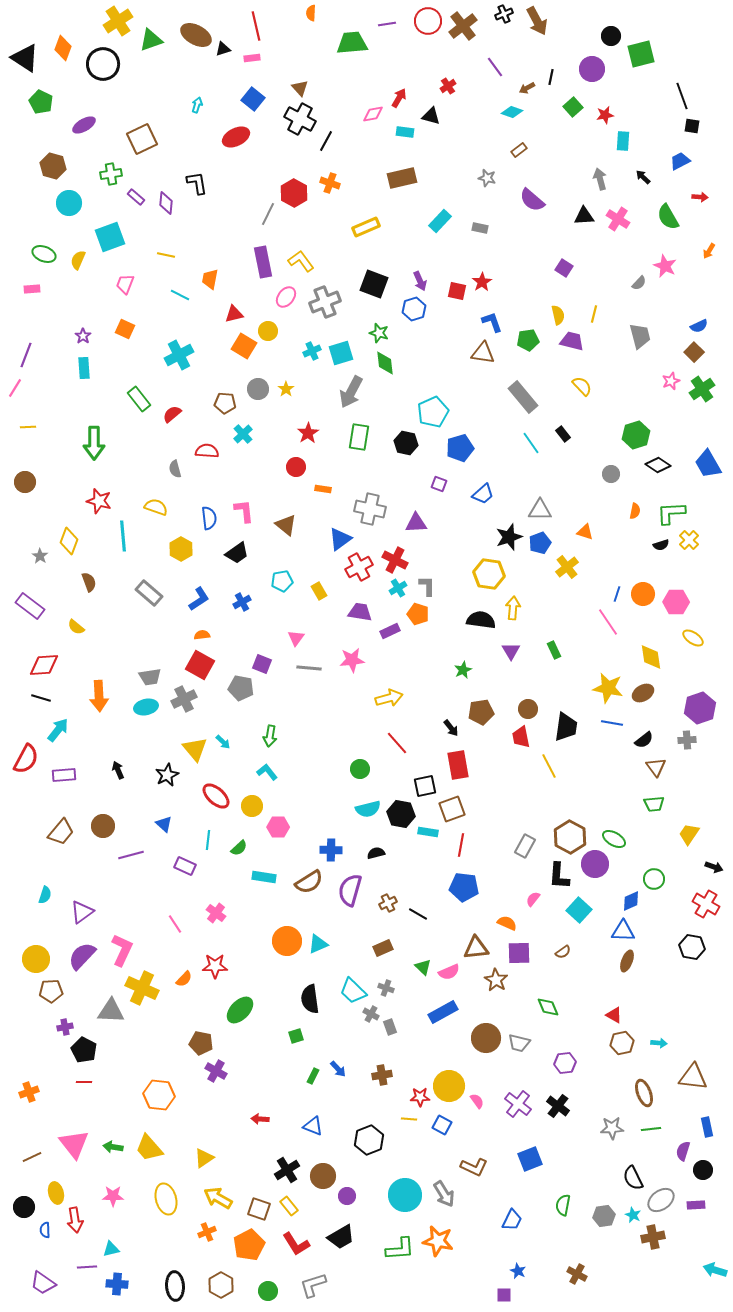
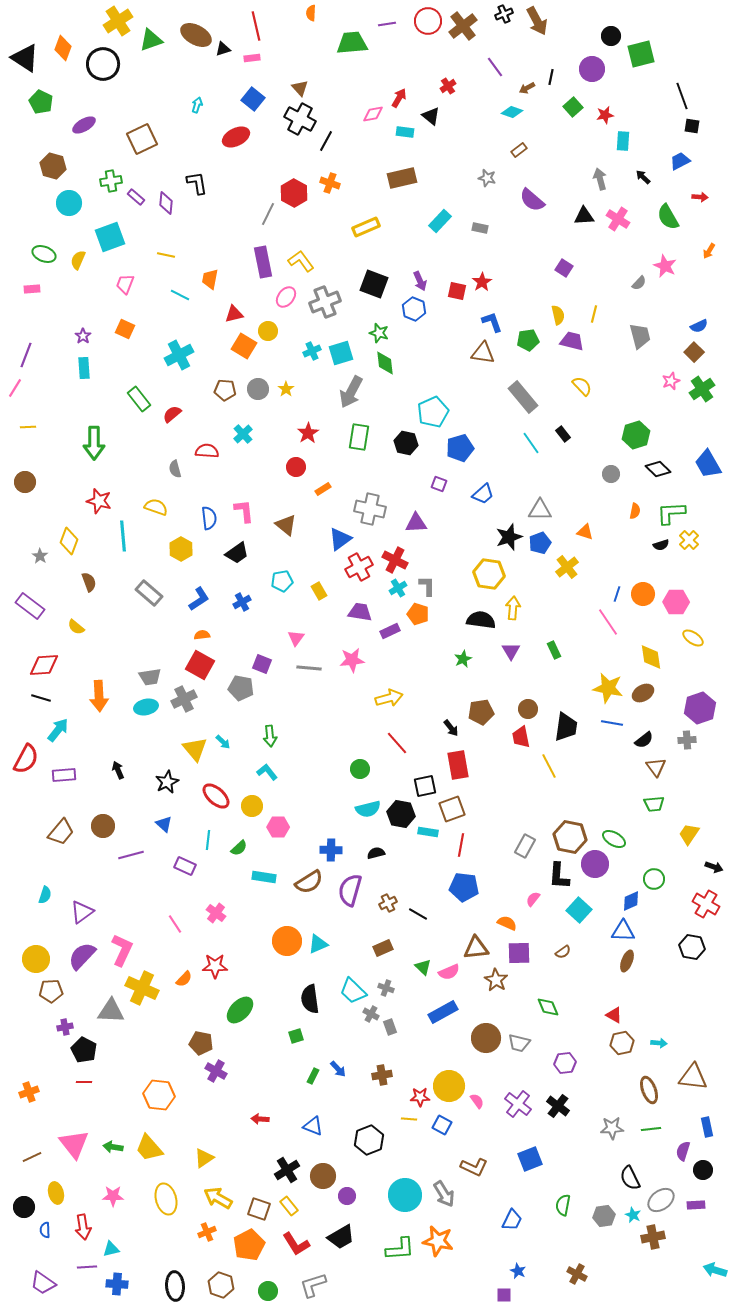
black triangle at (431, 116): rotated 24 degrees clockwise
green cross at (111, 174): moved 7 px down
blue hexagon at (414, 309): rotated 20 degrees counterclockwise
brown pentagon at (225, 403): moved 13 px up
black diamond at (658, 465): moved 4 px down; rotated 10 degrees clockwise
orange rectangle at (323, 489): rotated 42 degrees counterclockwise
green star at (463, 670): moved 11 px up
green arrow at (270, 736): rotated 15 degrees counterclockwise
black star at (167, 775): moved 7 px down
brown hexagon at (570, 837): rotated 16 degrees counterclockwise
brown ellipse at (644, 1093): moved 5 px right, 3 px up
black semicircle at (633, 1178): moved 3 px left
red arrow at (75, 1220): moved 8 px right, 7 px down
brown hexagon at (221, 1285): rotated 10 degrees counterclockwise
